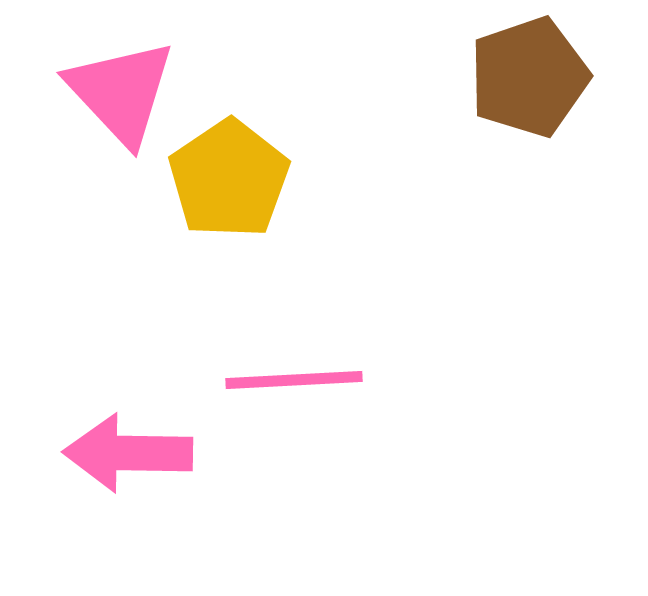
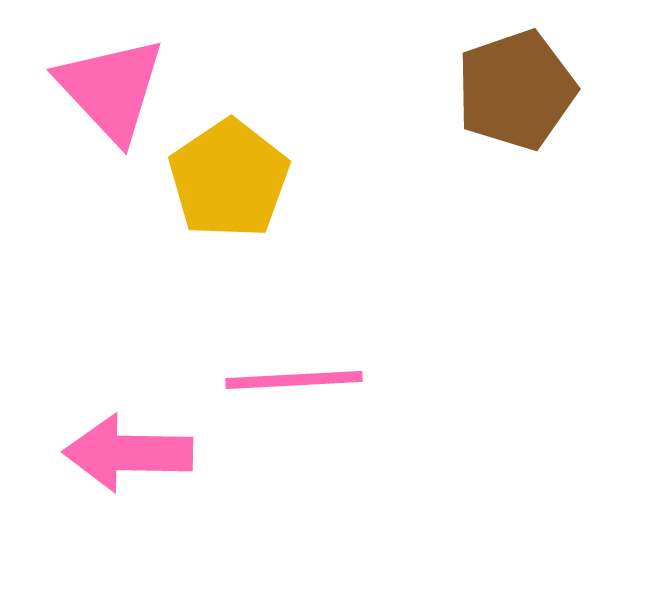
brown pentagon: moved 13 px left, 13 px down
pink triangle: moved 10 px left, 3 px up
